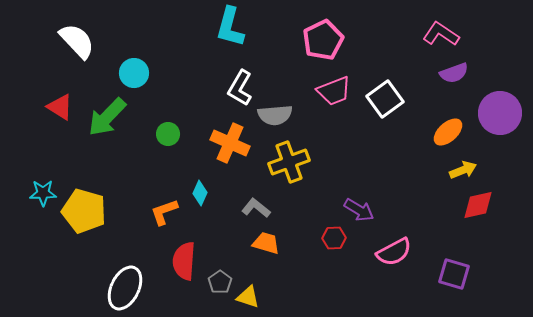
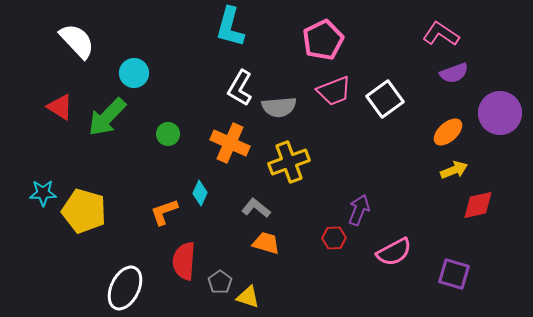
gray semicircle: moved 4 px right, 8 px up
yellow arrow: moved 9 px left
purple arrow: rotated 100 degrees counterclockwise
